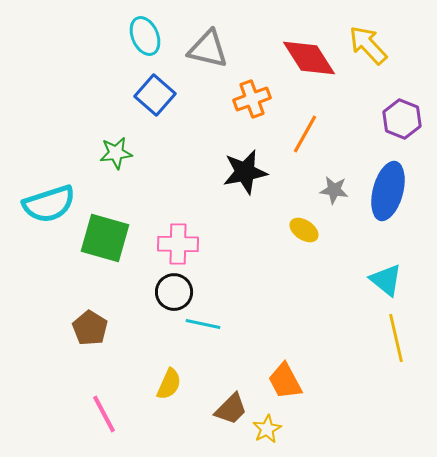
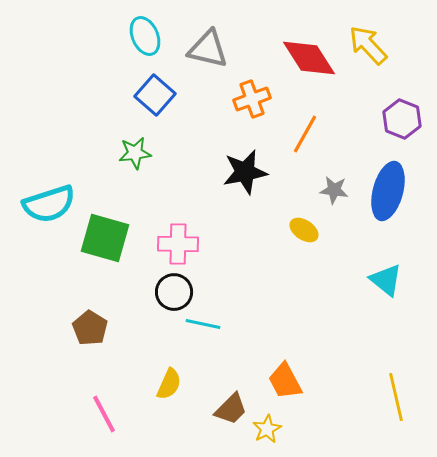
green star: moved 19 px right
yellow line: moved 59 px down
